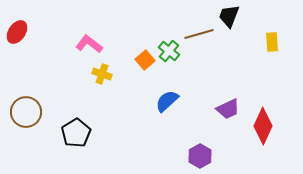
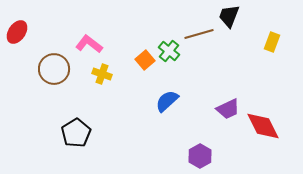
yellow rectangle: rotated 24 degrees clockwise
brown circle: moved 28 px right, 43 px up
red diamond: rotated 51 degrees counterclockwise
